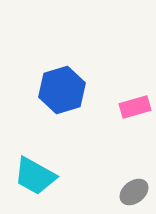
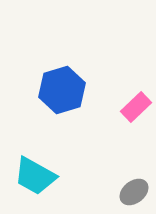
pink rectangle: moved 1 px right; rotated 28 degrees counterclockwise
